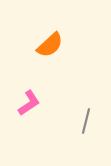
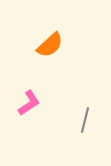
gray line: moved 1 px left, 1 px up
